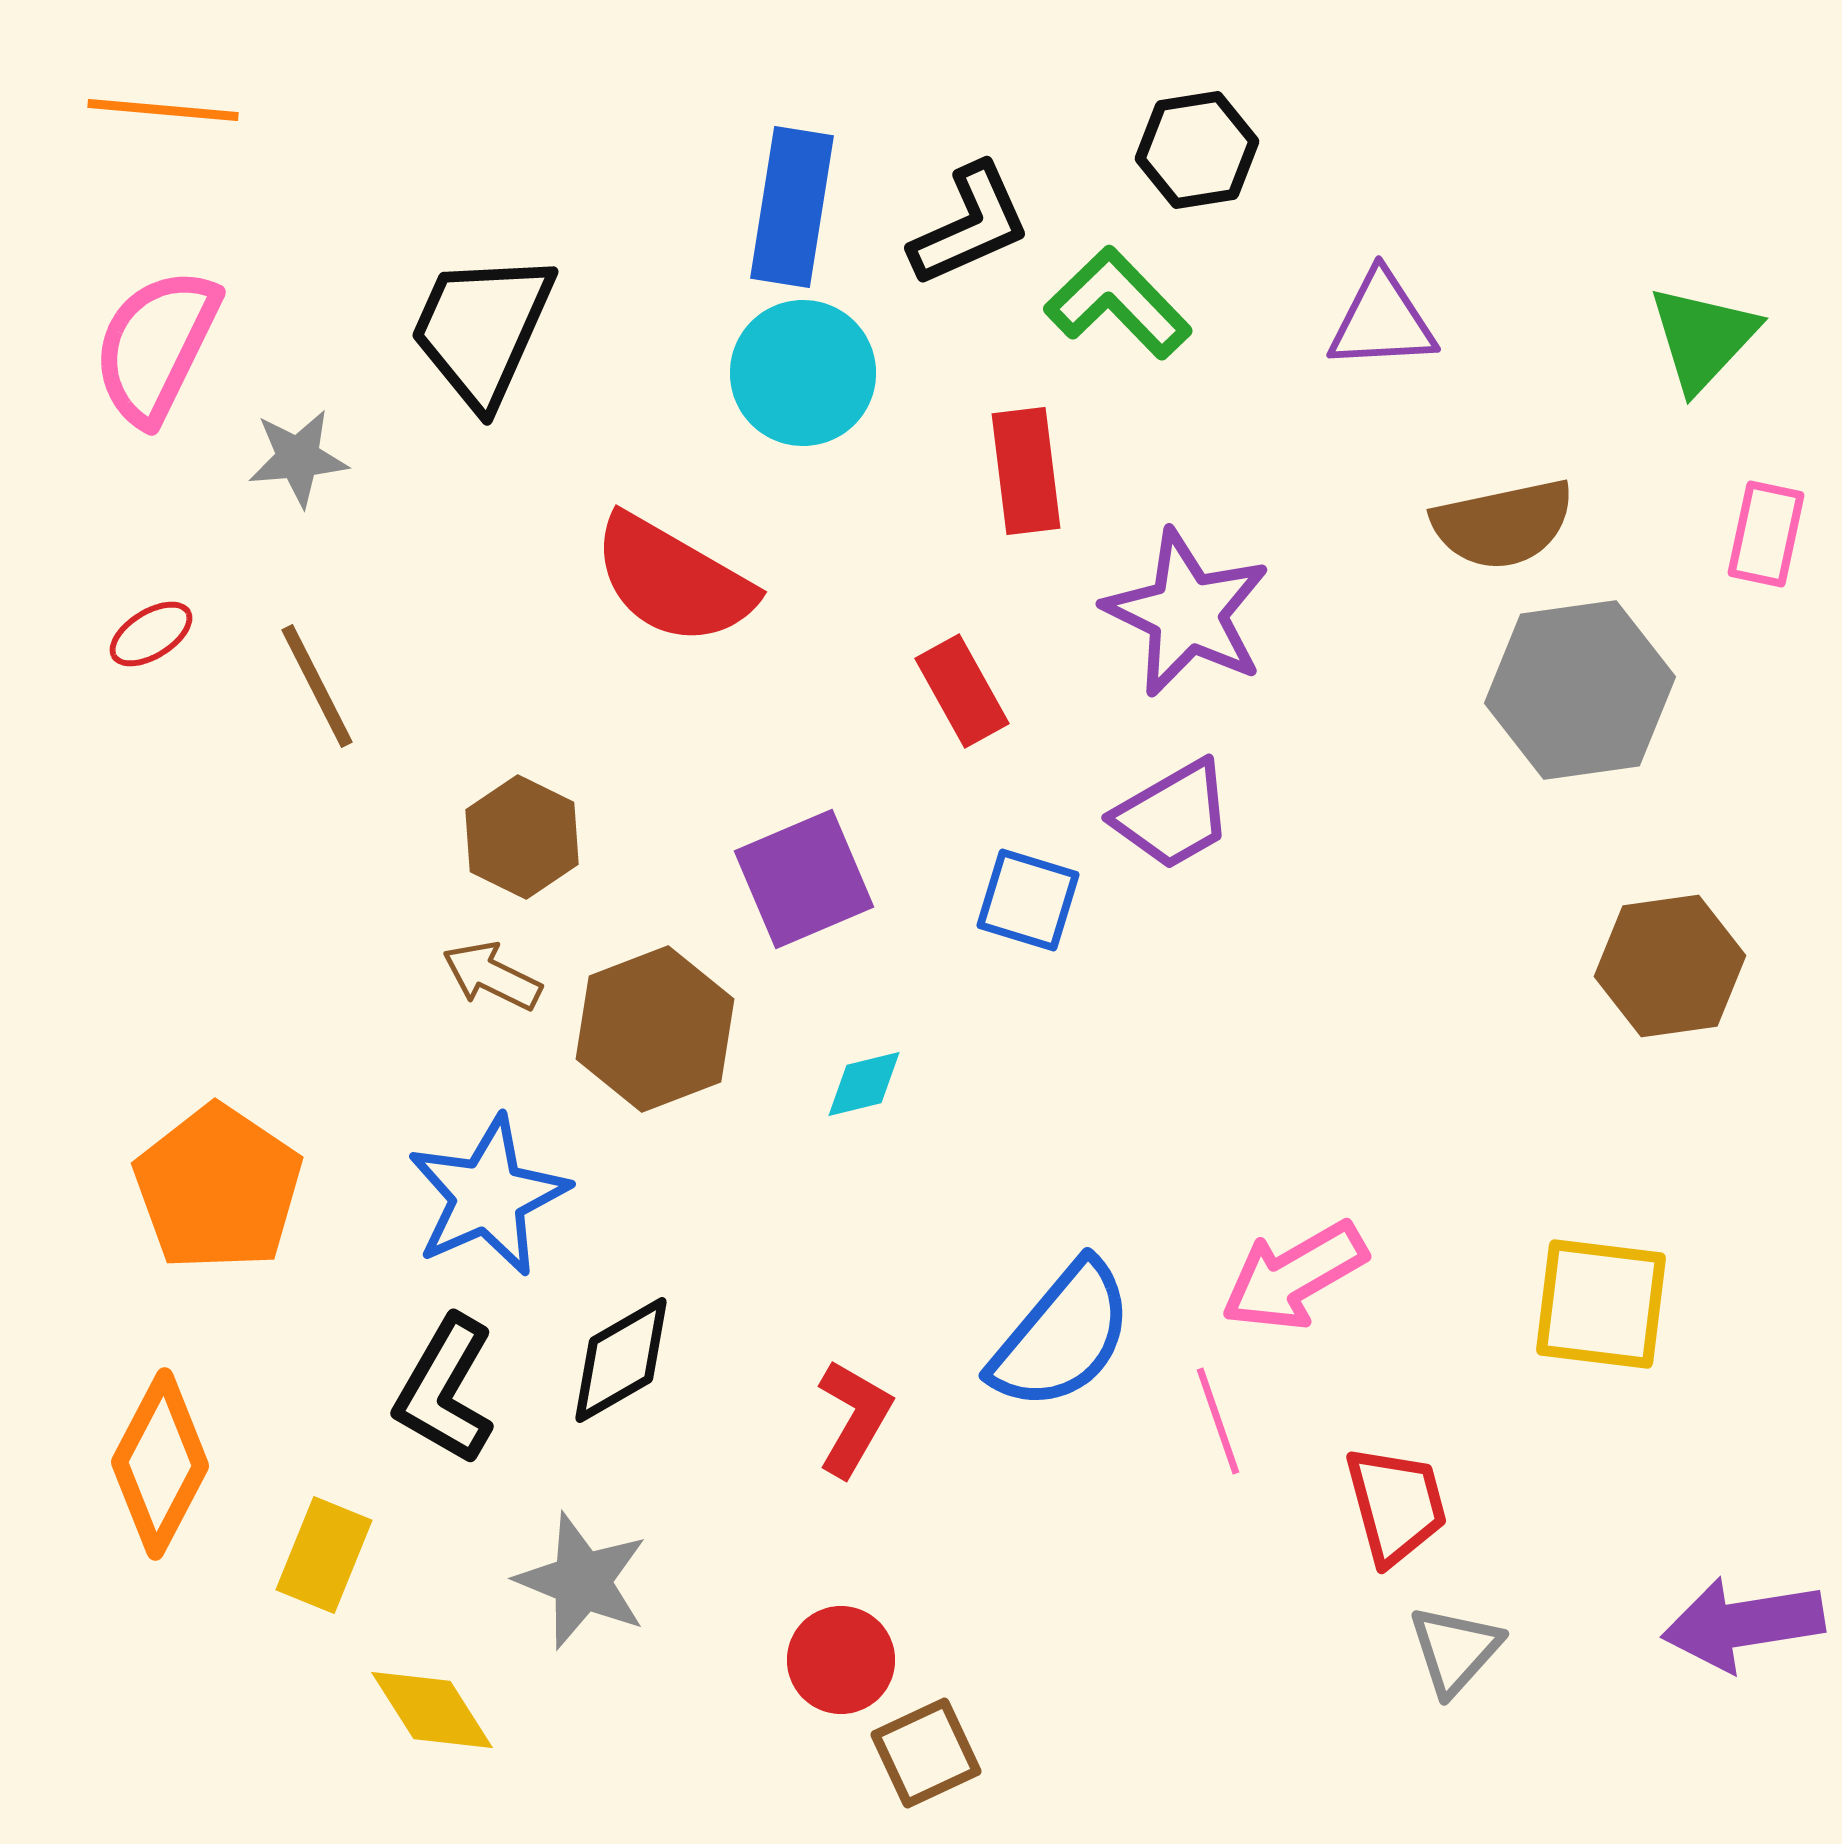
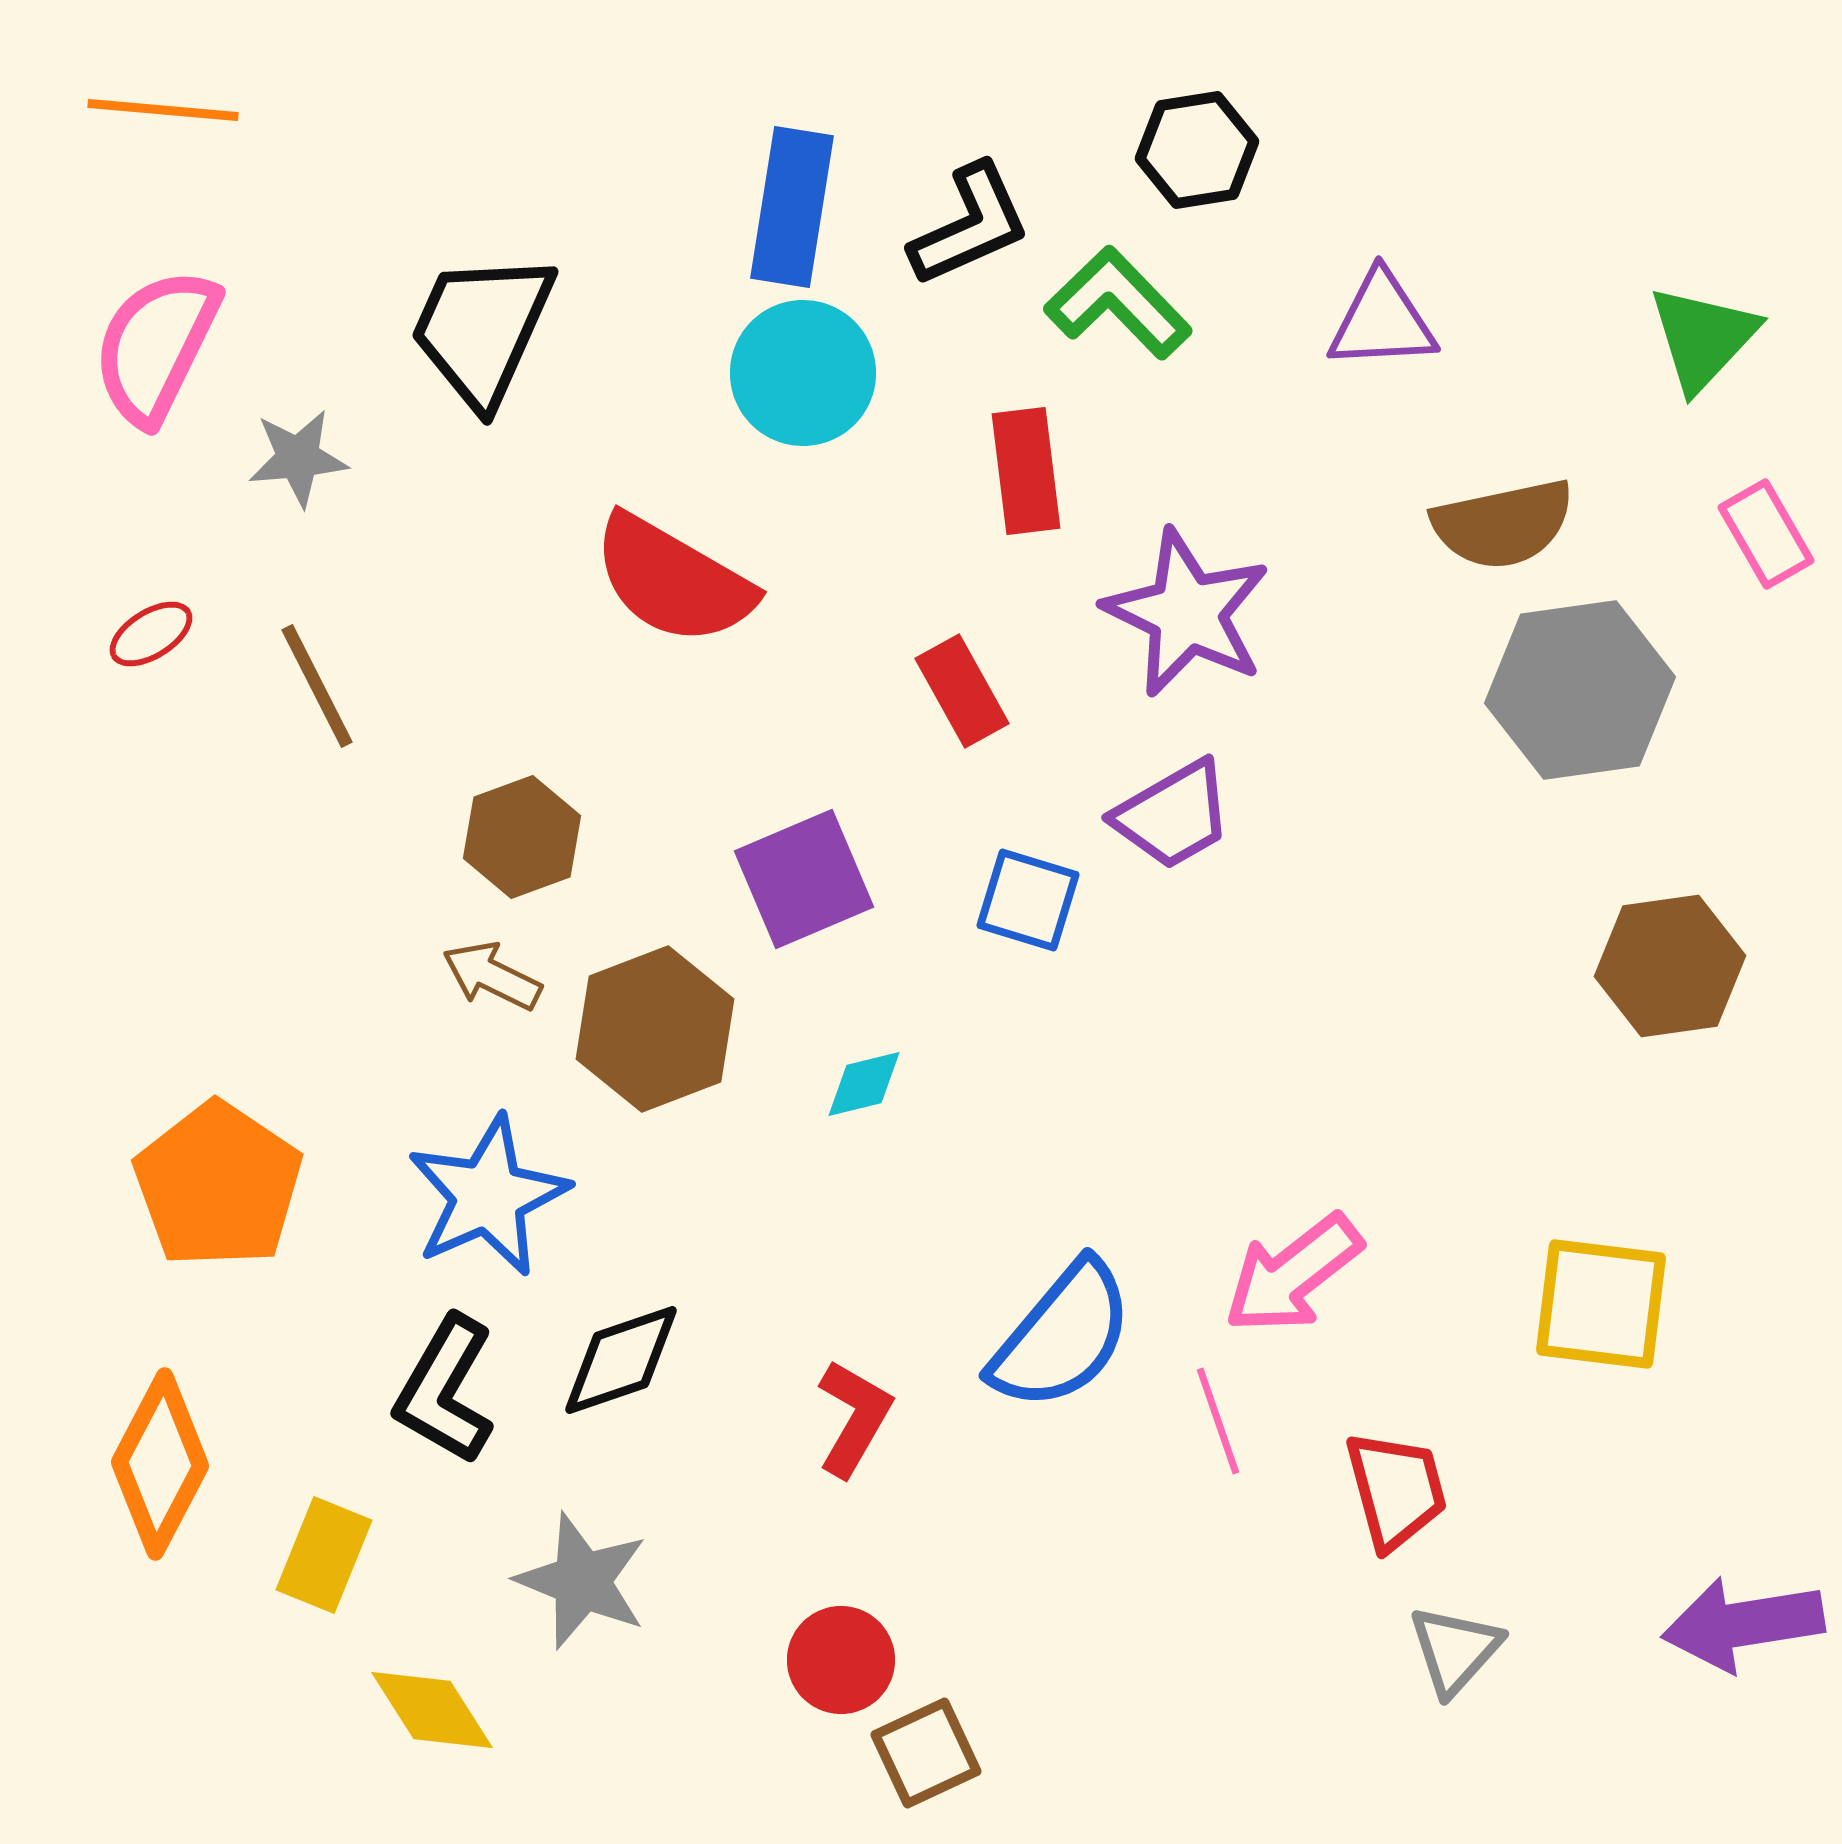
pink rectangle at (1766, 534): rotated 42 degrees counterclockwise
brown hexagon at (522, 837): rotated 14 degrees clockwise
orange pentagon at (218, 1188): moved 3 px up
pink arrow at (1294, 1276): moved 1 px left, 2 px up; rotated 8 degrees counterclockwise
black diamond at (621, 1360): rotated 11 degrees clockwise
red trapezoid at (1396, 1505): moved 15 px up
